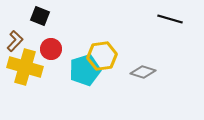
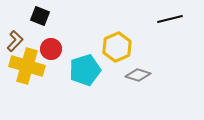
black line: rotated 30 degrees counterclockwise
yellow hexagon: moved 15 px right, 9 px up; rotated 16 degrees counterclockwise
yellow cross: moved 2 px right, 1 px up
gray diamond: moved 5 px left, 3 px down
